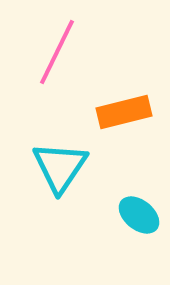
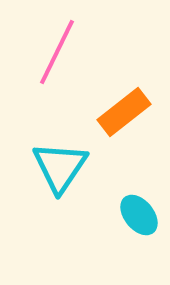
orange rectangle: rotated 24 degrees counterclockwise
cyan ellipse: rotated 12 degrees clockwise
